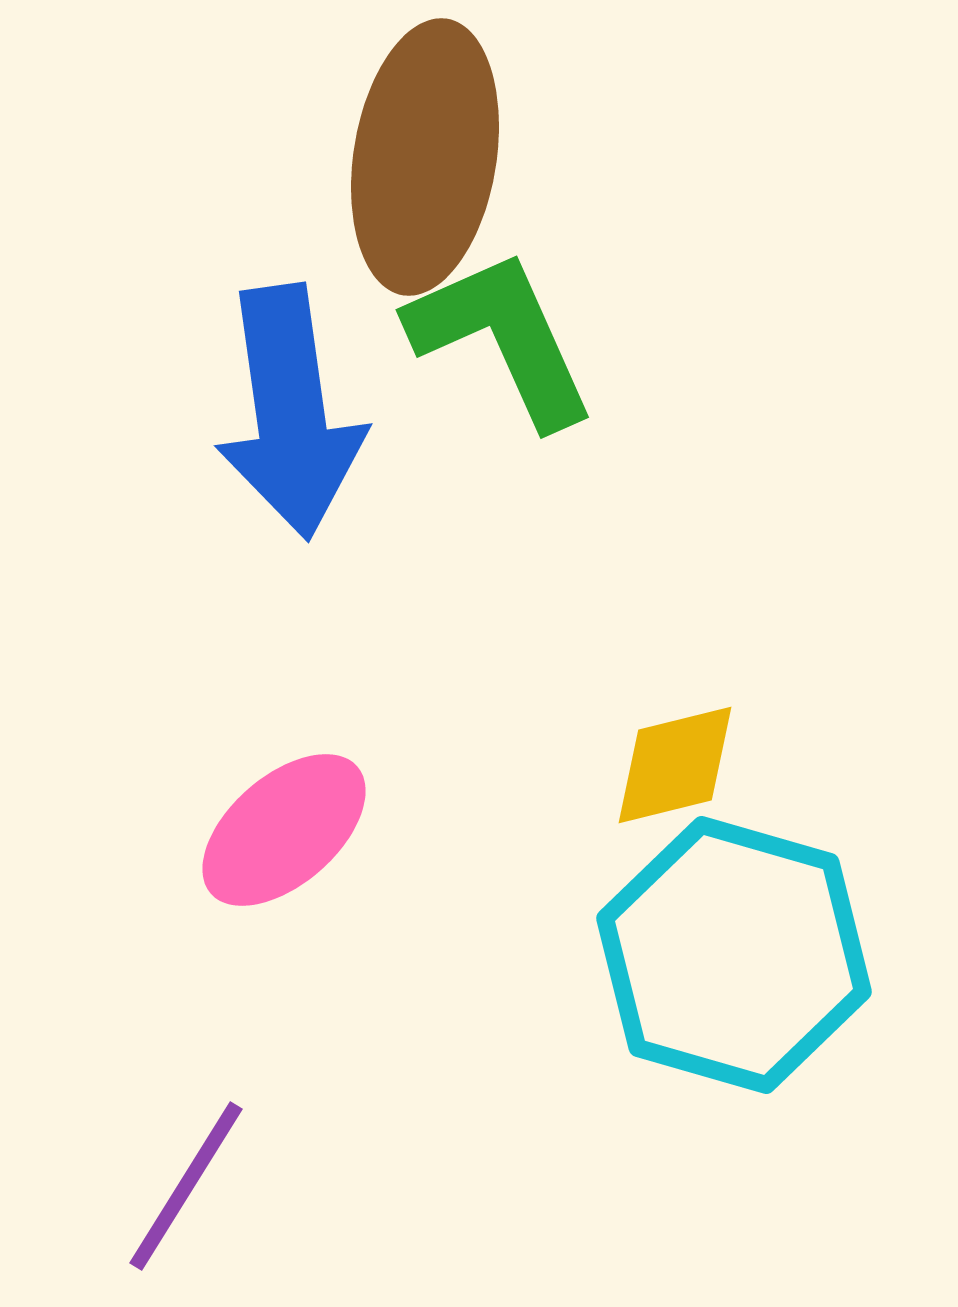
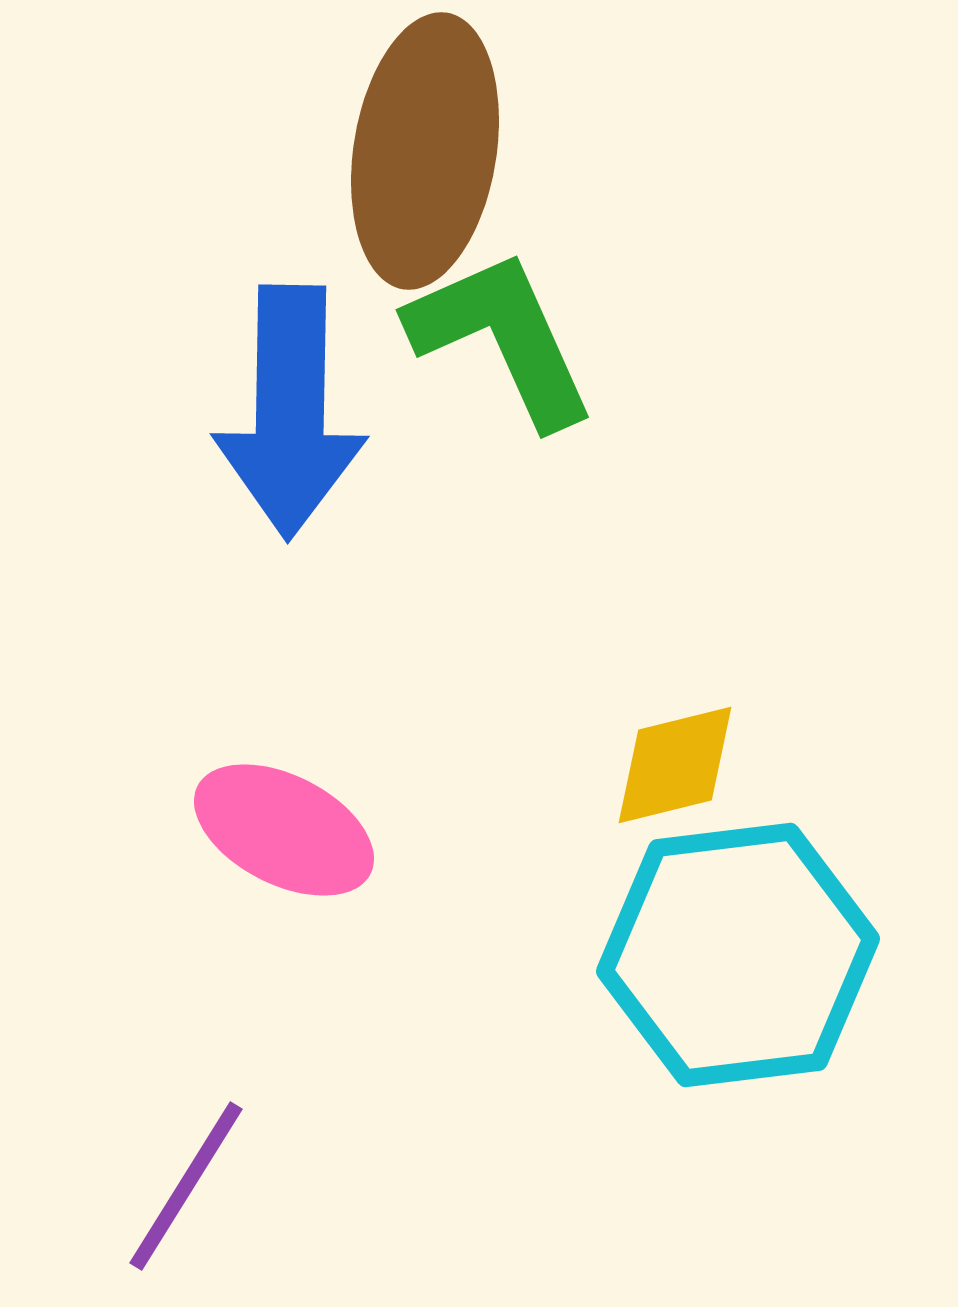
brown ellipse: moved 6 px up
blue arrow: rotated 9 degrees clockwise
pink ellipse: rotated 68 degrees clockwise
cyan hexagon: moved 4 px right; rotated 23 degrees counterclockwise
